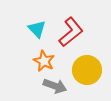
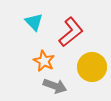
cyan triangle: moved 3 px left, 7 px up
yellow circle: moved 5 px right, 3 px up
